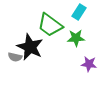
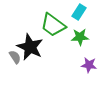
green trapezoid: moved 3 px right
green star: moved 4 px right, 1 px up
gray semicircle: rotated 136 degrees counterclockwise
purple star: moved 1 px down
